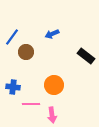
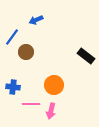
blue arrow: moved 16 px left, 14 px up
pink arrow: moved 1 px left, 4 px up; rotated 21 degrees clockwise
